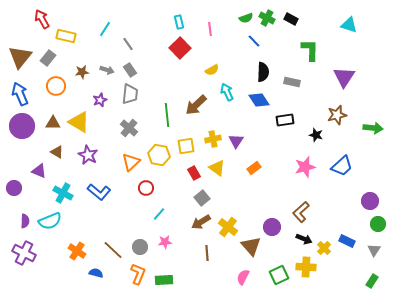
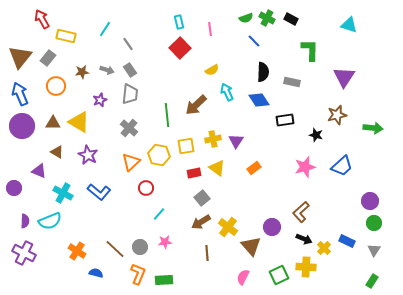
red rectangle at (194, 173): rotated 72 degrees counterclockwise
green circle at (378, 224): moved 4 px left, 1 px up
brown line at (113, 250): moved 2 px right, 1 px up
